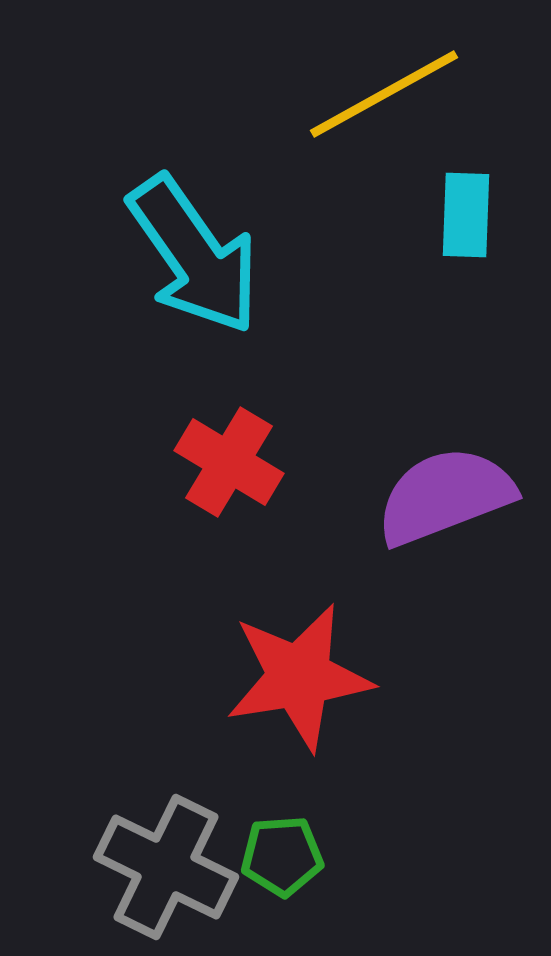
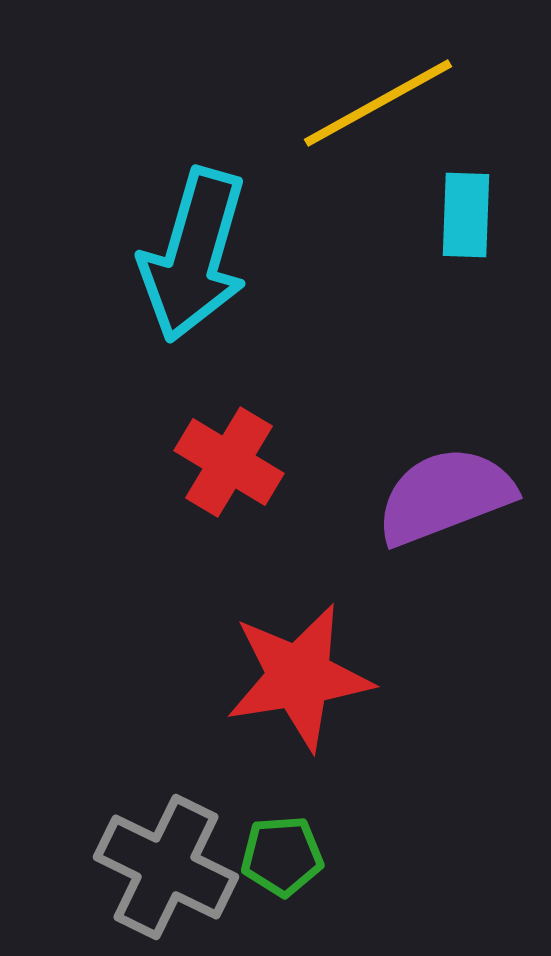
yellow line: moved 6 px left, 9 px down
cyan arrow: rotated 51 degrees clockwise
